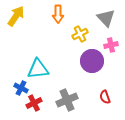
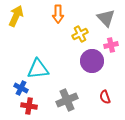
yellow arrow: rotated 10 degrees counterclockwise
red cross: moved 5 px left, 3 px down; rotated 35 degrees clockwise
